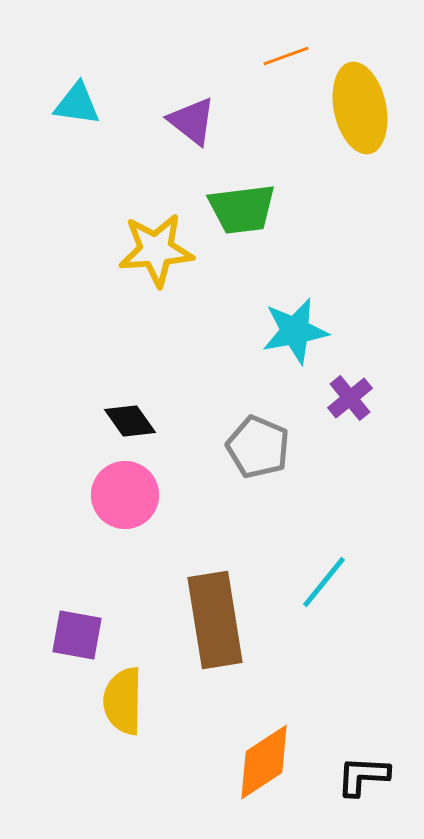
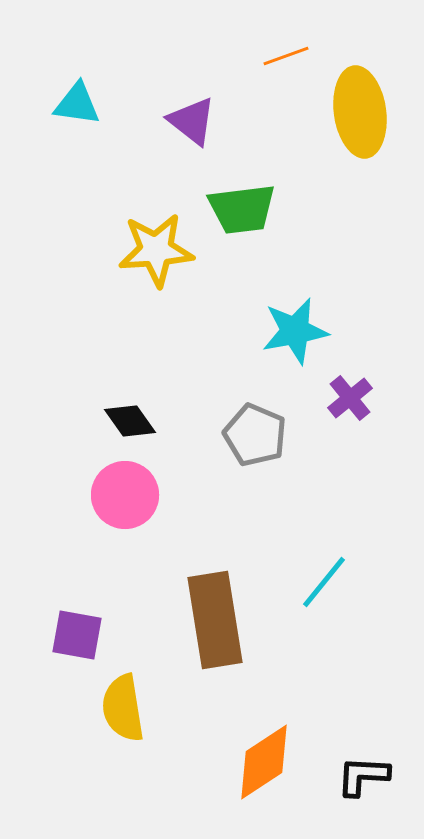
yellow ellipse: moved 4 px down; rotated 4 degrees clockwise
gray pentagon: moved 3 px left, 12 px up
yellow semicircle: moved 7 px down; rotated 10 degrees counterclockwise
